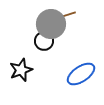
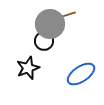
gray circle: moved 1 px left
black star: moved 7 px right, 2 px up
